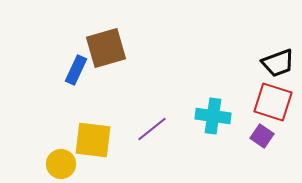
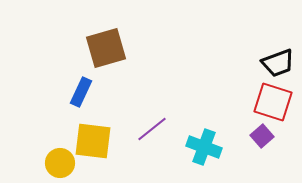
blue rectangle: moved 5 px right, 22 px down
cyan cross: moved 9 px left, 31 px down; rotated 12 degrees clockwise
purple square: rotated 15 degrees clockwise
yellow square: moved 1 px down
yellow circle: moved 1 px left, 1 px up
